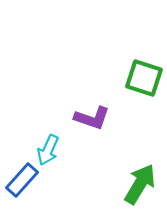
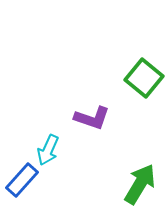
green square: rotated 21 degrees clockwise
